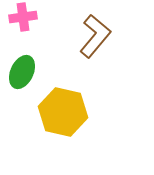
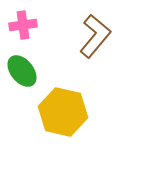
pink cross: moved 8 px down
green ellipse: moved 1 px up; rotated 64 degrees counterclockwise
